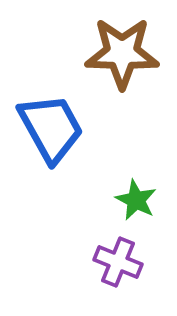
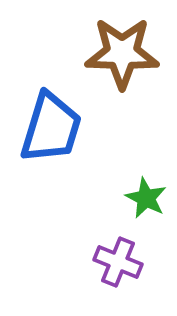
blue trapezoid: rotated 46 degrees clockwise
green star: moved 10 px right, 2 px up
